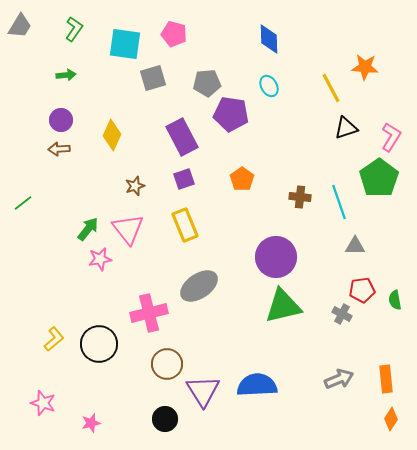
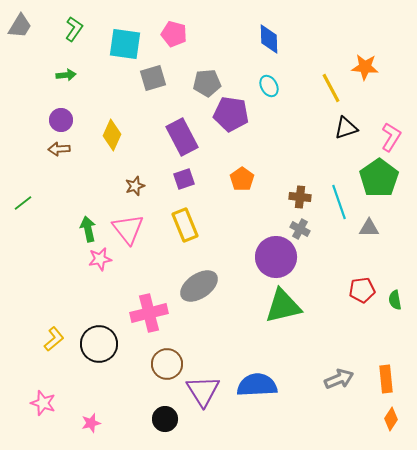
green arrow at (88, 229): rotated 50 degrees counterclockwise
gray triangle at (355, 246): moved 14 px right, 18 px up
gray cross at (342, 314): moved 42 px left, 85 px up
